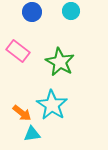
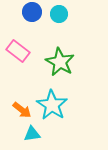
cyan circle: moved 12 px left, 3 px down
orange arrow: moved 3 px up
